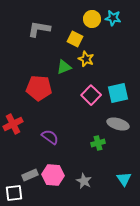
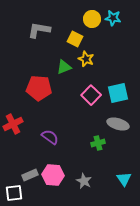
gray L-shape: moved 1 px down
